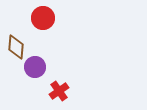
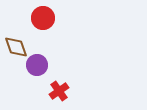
brown diamond: rotated 25 degrees counterclockwise
purple circle: moved 2 px right, 2 px up
